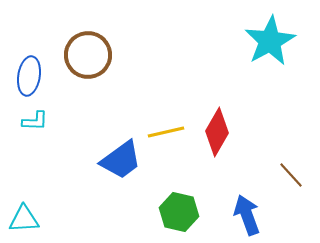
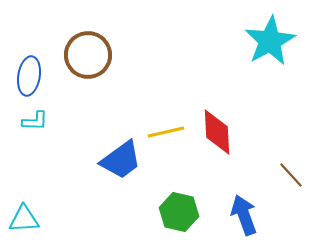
red diamond: rotated 33 degrees counterclockwise
blue arrow: moved 3 px left
